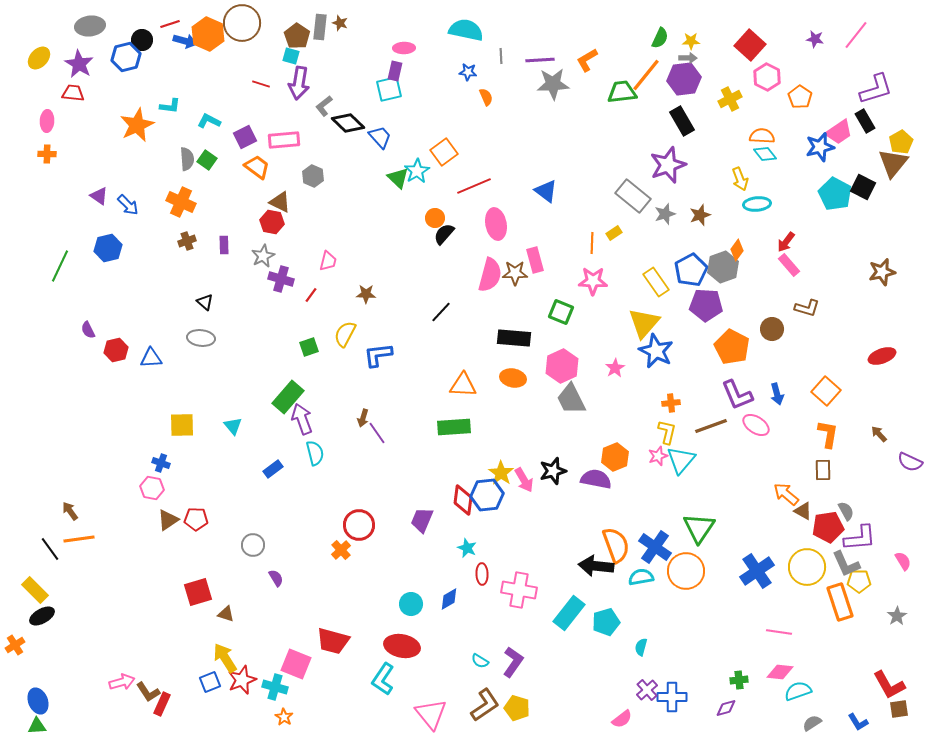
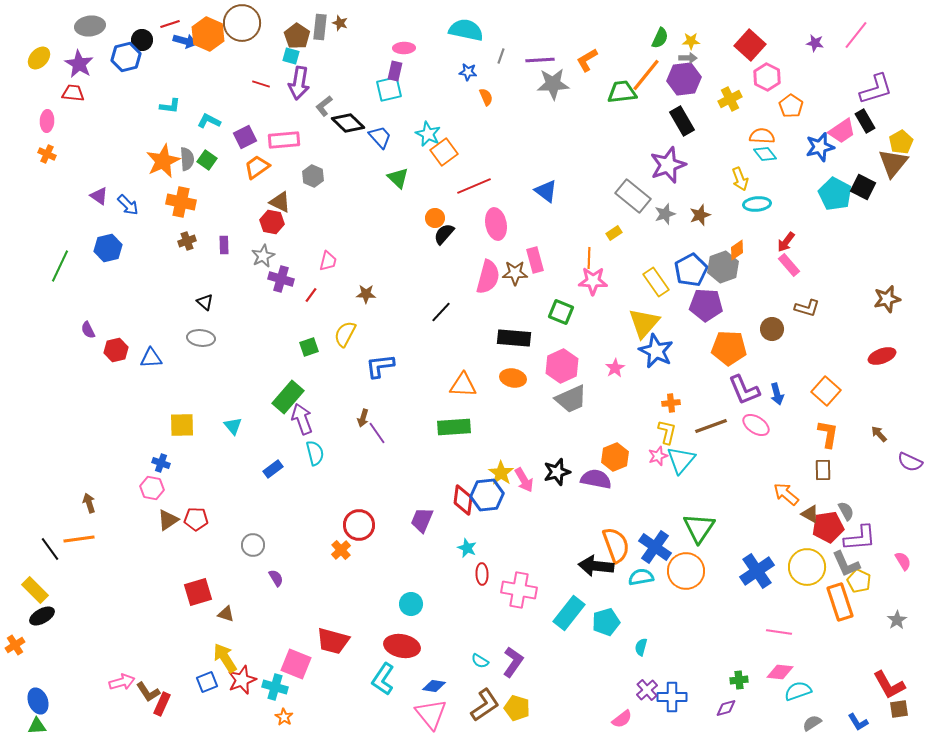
purple star at (815, 39): moved 4 px down
gray line at (501, 56): rotated 21 degrees clockwise
orange pentagon at (800, 97): moved 9 px left, 9 px down
orange star at (137, 125): moved 26 px right, 36 px down
pink trapezoid at (839, 132): moved 3 px right, 1 px up
orange cross at (47, 154): rotated 24 degrees clockwise
orange trapezoid at (257, 167): rotated 72 degrees counterclockwise
cyan star at (417, 171): moved 11 px right, 37 px up; rotated 15 degrees counterclockwise
orange cross at (181, 202): rotated 12 degrees counterclockwise
orange line at (592, 243): moved 3 px left, 15 px down
orange diamond at (737, 250): rotated 20 degrees clockwise
brown star at (882, 272): moved 5 px right, 27 px down
pink semicircle at (490, 275): moved 2 px left, 2 px down
orange pentagon at (732, 347): moved 3 px left, 1 px down; rotated 24 degrees counterclockwise
blue L-shape at (378, 355): moved 2 px right, 11 px down
purple L-shape at (737, 395): moved 7 px right, 5 px up
gray trapezoid at (571, 399): rotated 88 degrees counterclockwise
black star at (553, 471): moved 4 px right, 1 px down
brown arrow at (70, 511): moved 19 px right, 8 px up; rotated 18 degrees clockwise
brown triangle at (803, 511): moved 7 px right, 3 px down
yellow pentagon at (859, 581): rotated 25 degrees clockwise
blue diamond at (449, 599): moved 15 px left, 87 px down; rotated 40 degrees clockwise
gray star at (897, 616): moved 4 px down
blue square at (210, 682): moved 3 px left
